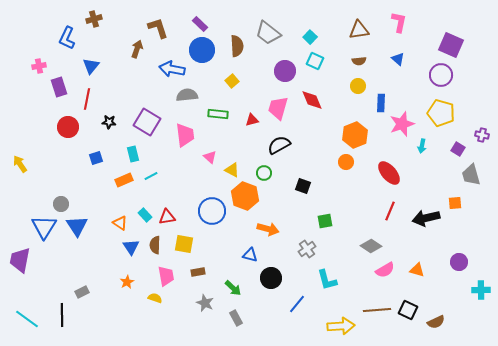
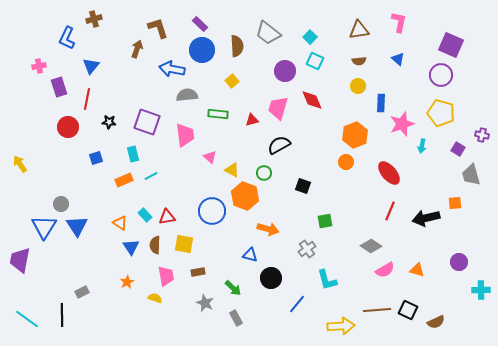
purple square at (147, 122): rotated 12 degrees counterclockwise
